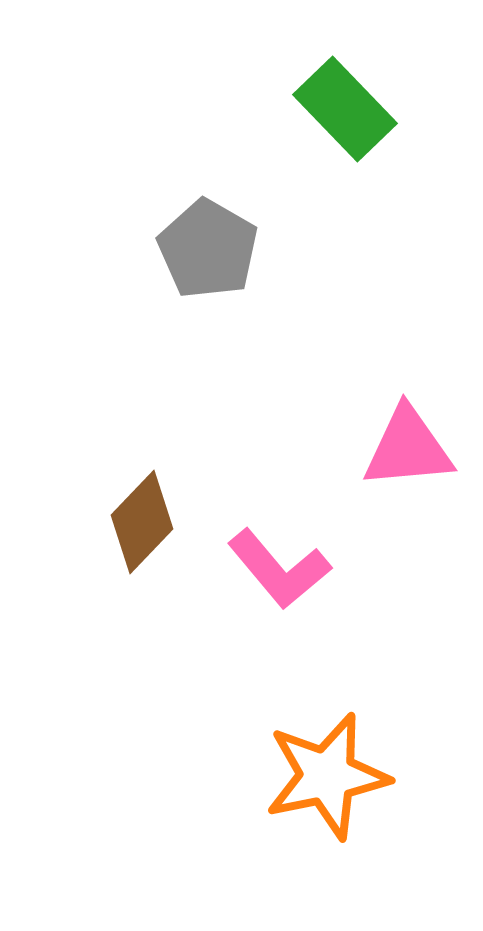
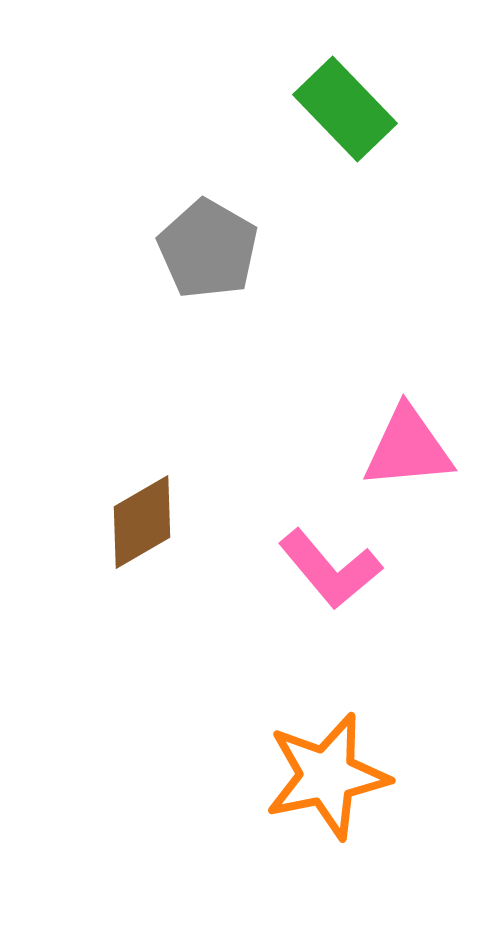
brown diamond: rotated 16 degrees clockwise
pink L-shape: moved 51 px right
